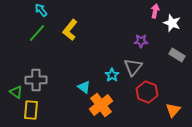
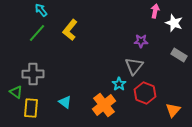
white star: moved 2 px right
gray rectangle: moved 2 px right
gray triangle: moved 1 px right, 1 px up
cyan star: moved 7 px right, 9 px down
gray cross: moved 3 px left, 6 px up
cyan triangle: moved 19 px left, 15 px down
red hexagon: moved 2 px left, 1 px down
orange cross: moved 3 px right
yellow rectangle: moved 2 px up
